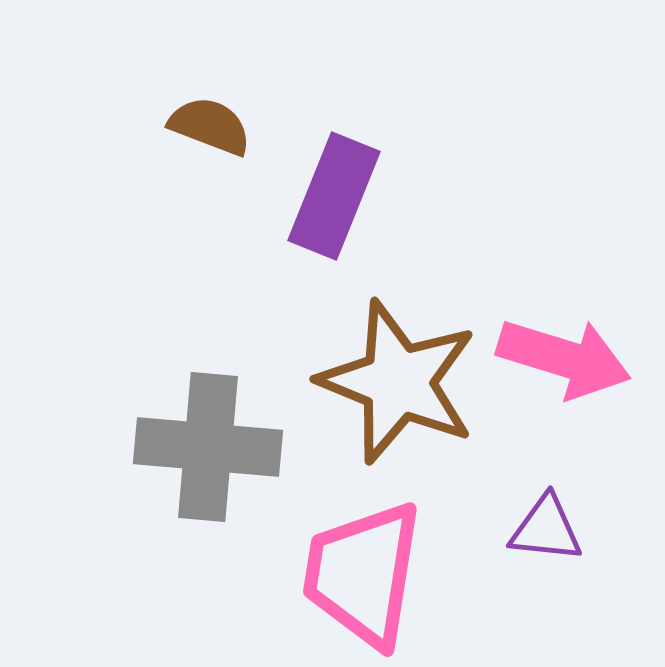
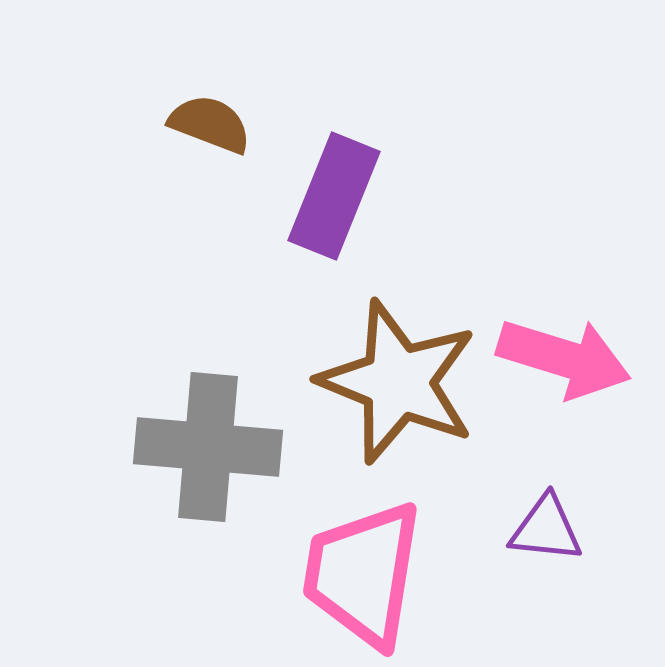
brown semicircle: moved 2 px up
